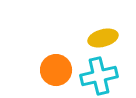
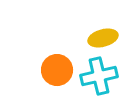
orange circle: moved 1 px right
